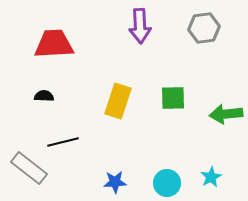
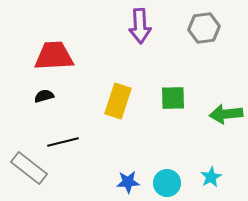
red trapezoid: moved 12 px down
black semicircle: rotated 18 degrees counterclockwise
blue star: moved 13 px right
